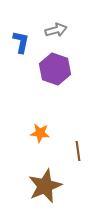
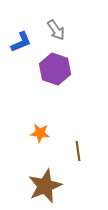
gray arrow: rotated 70 degrees clockwise
blue L-shape: rotated 55 degrees clockwise
